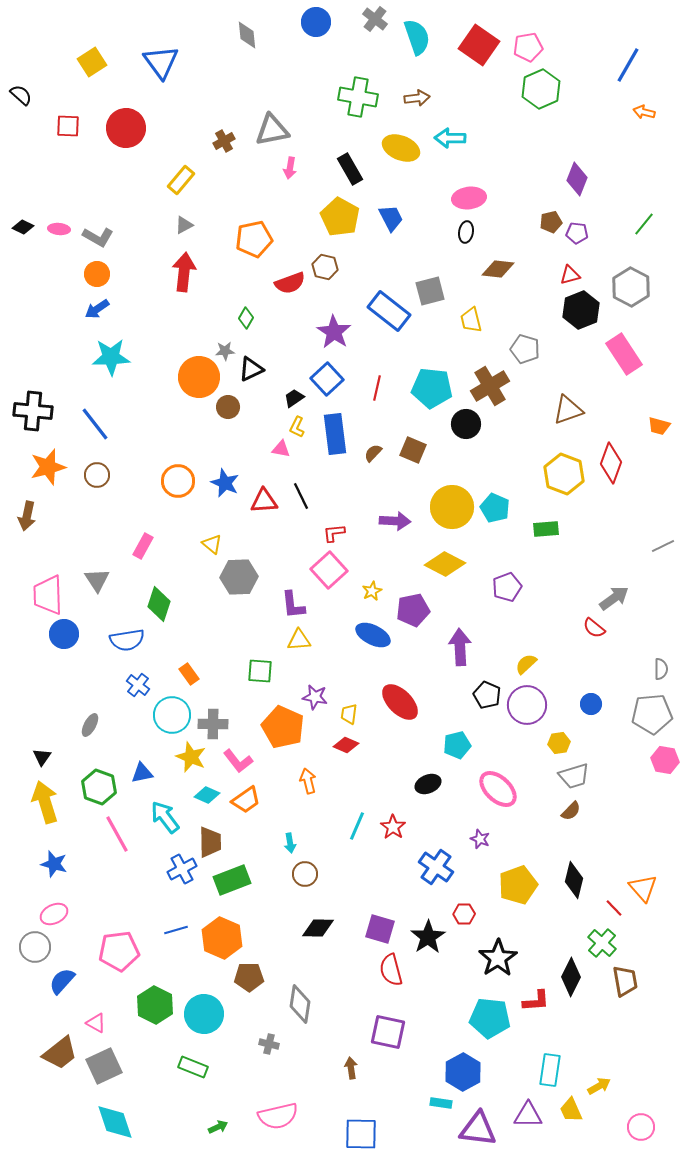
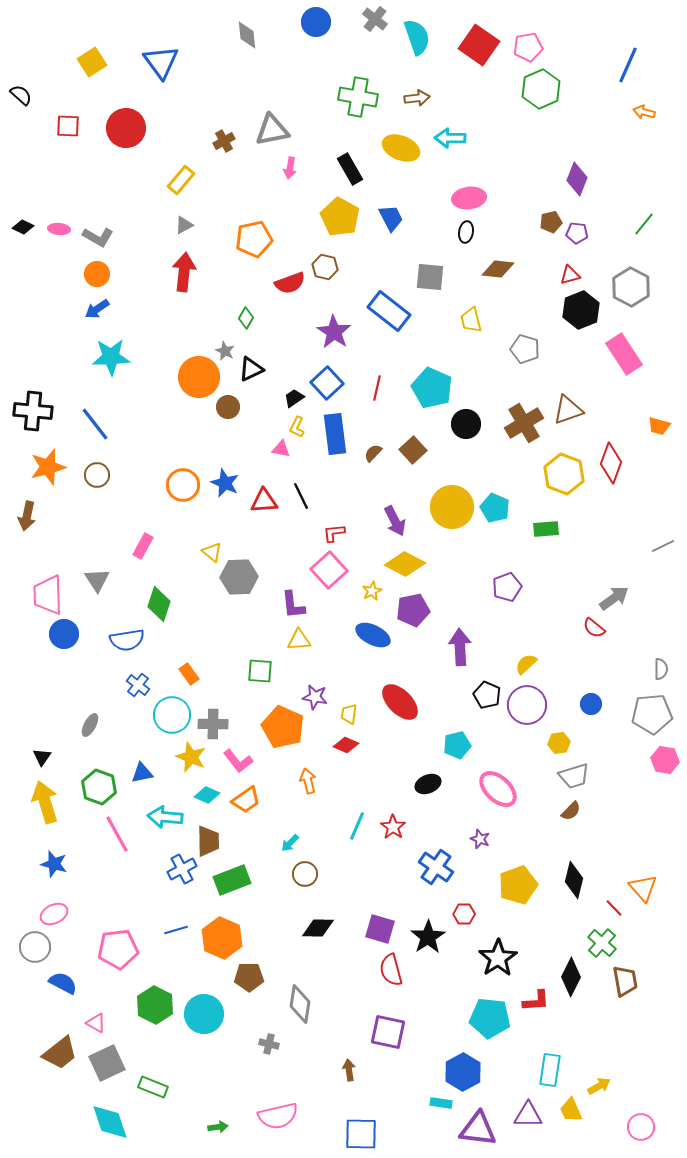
blue line at (628, 65): rotated 6 degrees counterclockwise
gray square at (430, 291): moved 14 px up; rotated 20 degrees clockwise
gray star at (225, 351): rotated 30 degrees clockwise
blue square at (327, 379): moved 4 px down
brown cross at (490, 386): moved 34 px right, 37 px down
cyan pentagon at (432, 388): rotated 18 degrees clockwise
brown square at (413, 450): rotated 24 degrees clockwise
orange circle at (178, 481): moved 5 px right, 4 px down
purple arrow at (395, 521): rotated 60 degrees clockwise
yellow triangle at (212, 544): moved 8 px down
yellow diamond at (445, 564): moved 40 px left
cyan arrow at (165, 817): rotated 48 degrees counterclockwise
brown trapezoid at (210, 842): moved 2 px left, 1 px up
cyan arrow at (290, 843): rotated 54 degrees clockwise
pink pentagon at (119, 951): moved 1 px left, 2 px up
blue semicircle at (62, 981): moved 1 px right, 2 px down; rotated 76 degrees clockwise
gray square at (104, 1066): moved 3 px right, 3 px up
green rectangle at (193, 1067): moved 40 px left, 20 px down
brown arrow at (351, 1068): moved 2 px left, 2 px down
cyan diamond at (115, 1122): moved 5 px left
green arrow at (218, 1127): rotated 18 degrees clockwise
